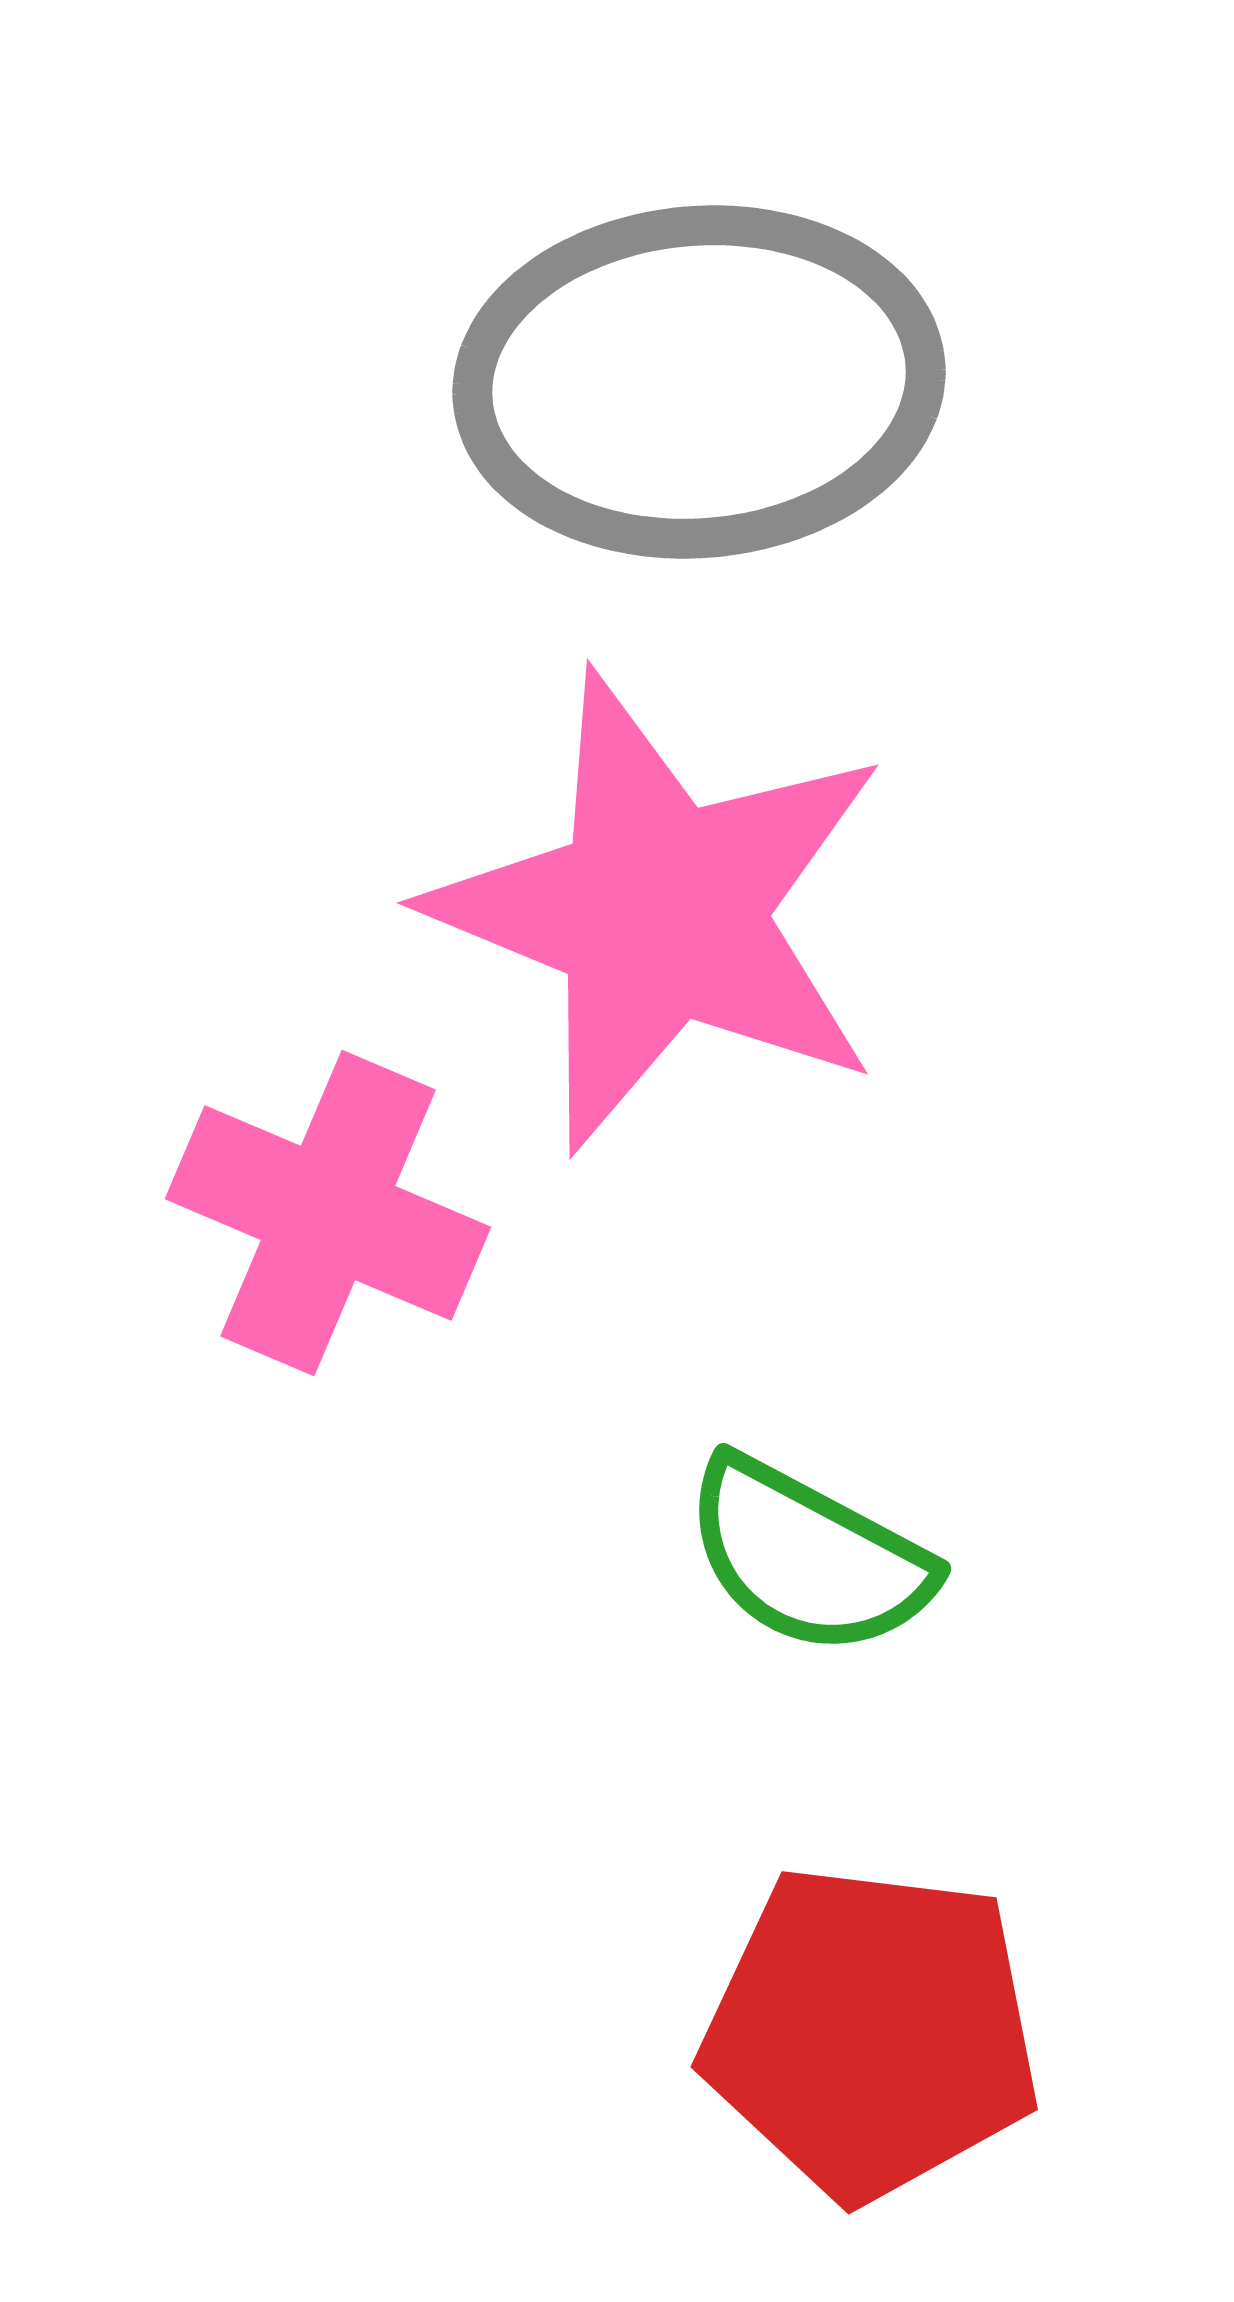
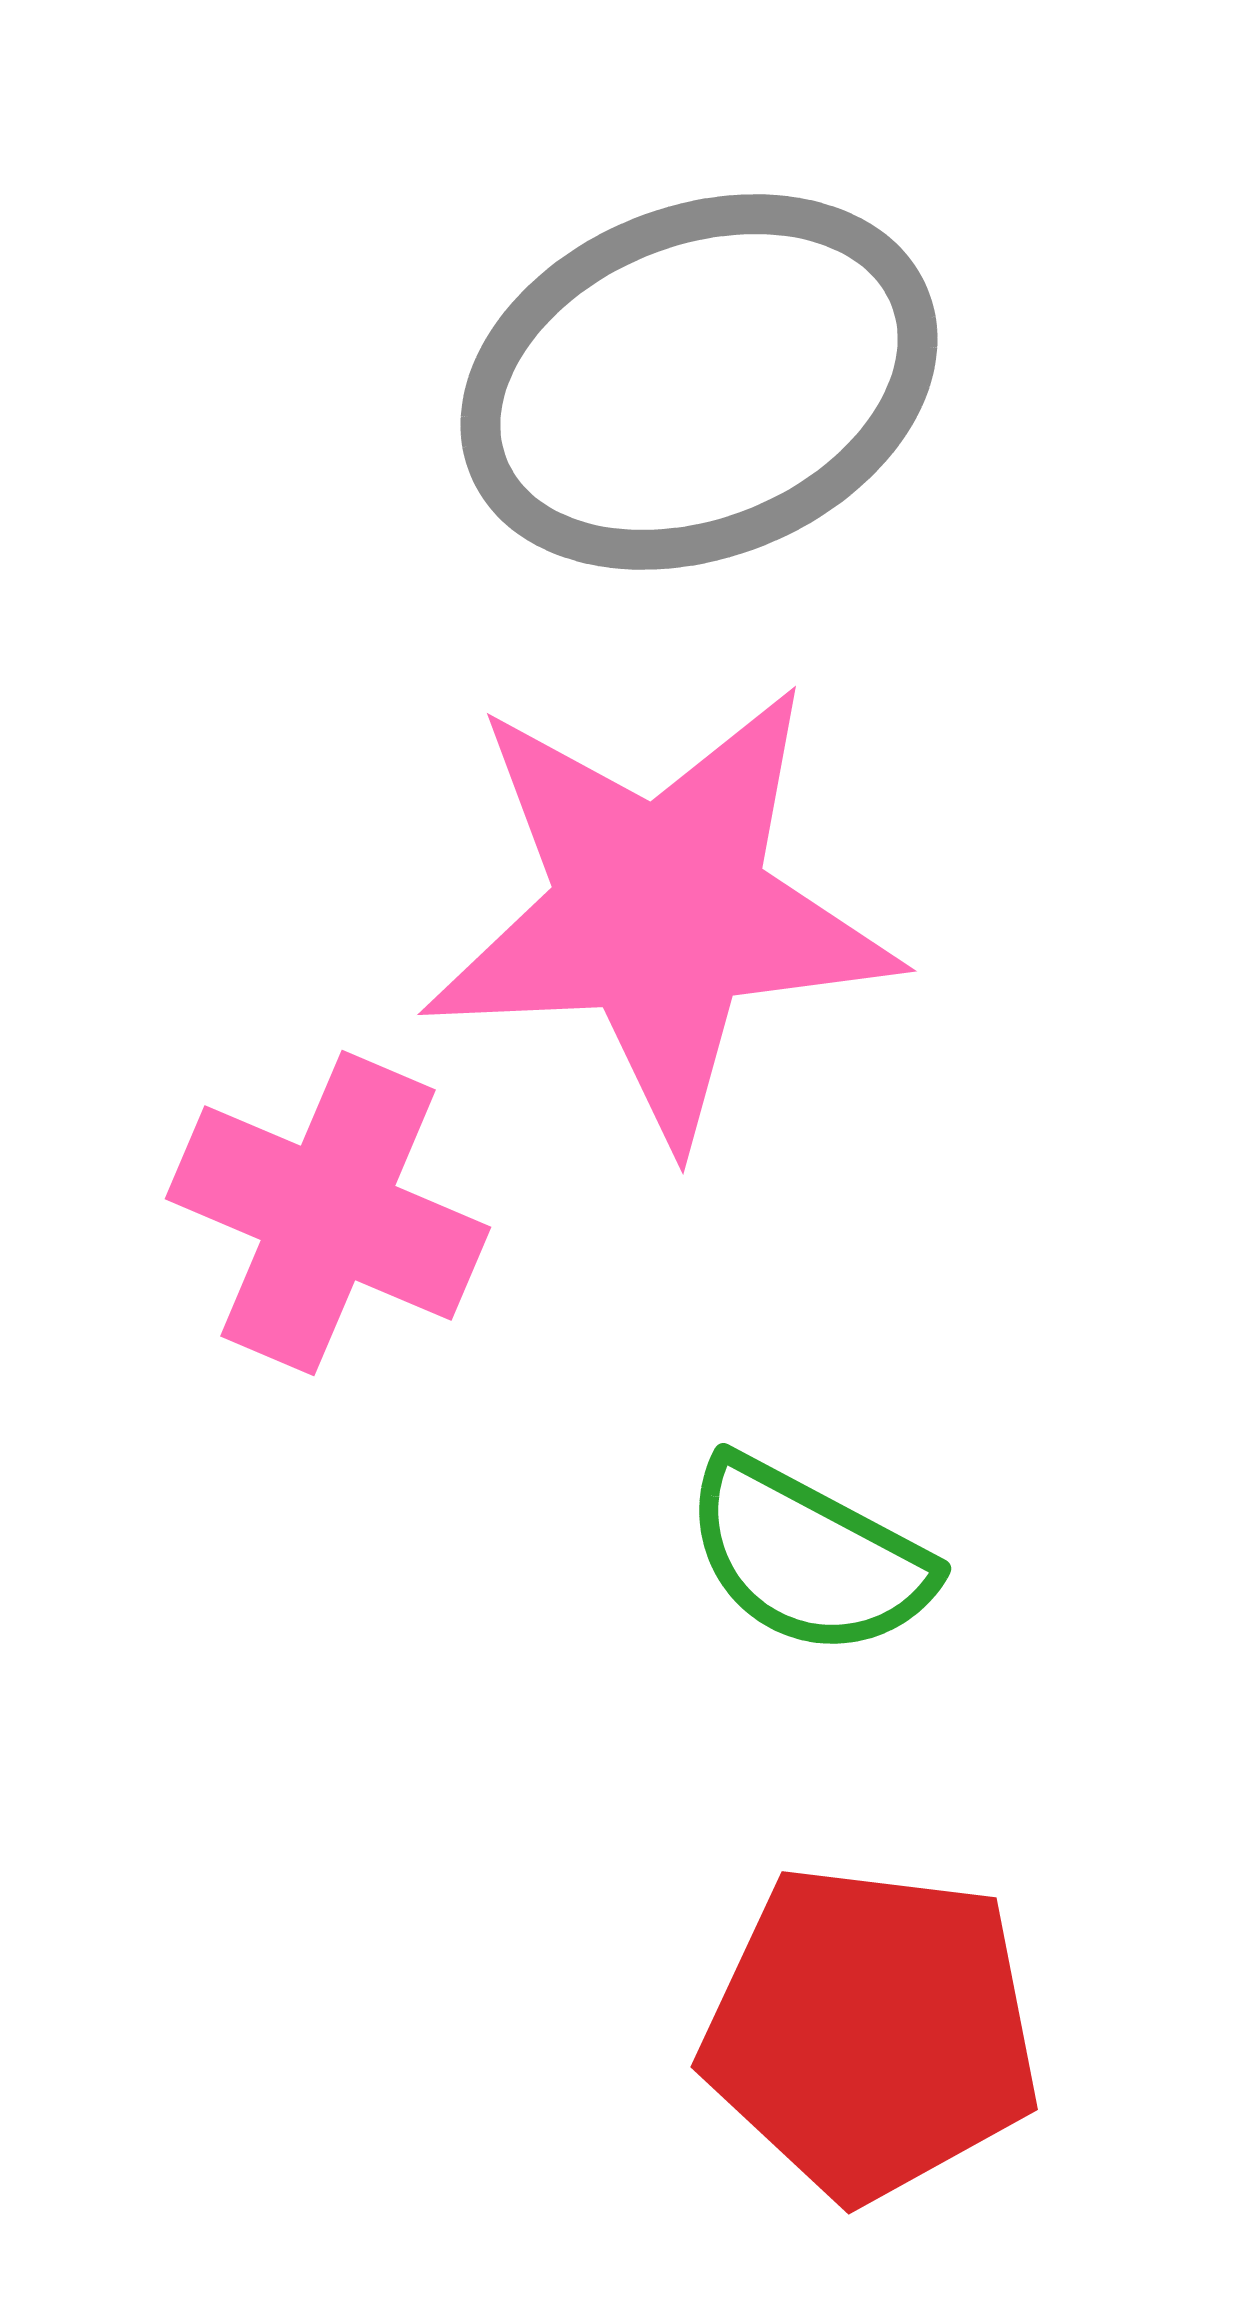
gray ellipse: rotated 17 degrees counterclockwise
pink star: rotated 25 degrees counterclockwise
